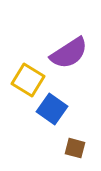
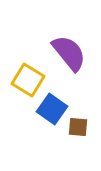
purple semicircle: rotated 96 degrees counterclockwise
brown square: moved 3 px right, 21 px up; rotated 10 degrees counterclockwise
